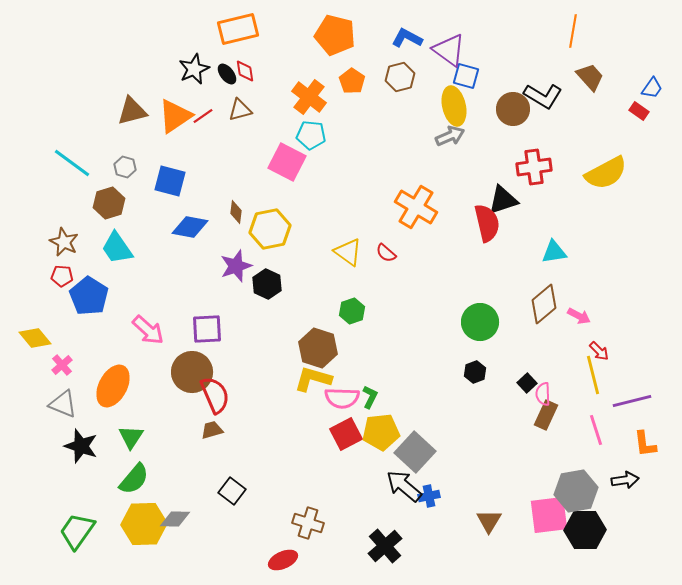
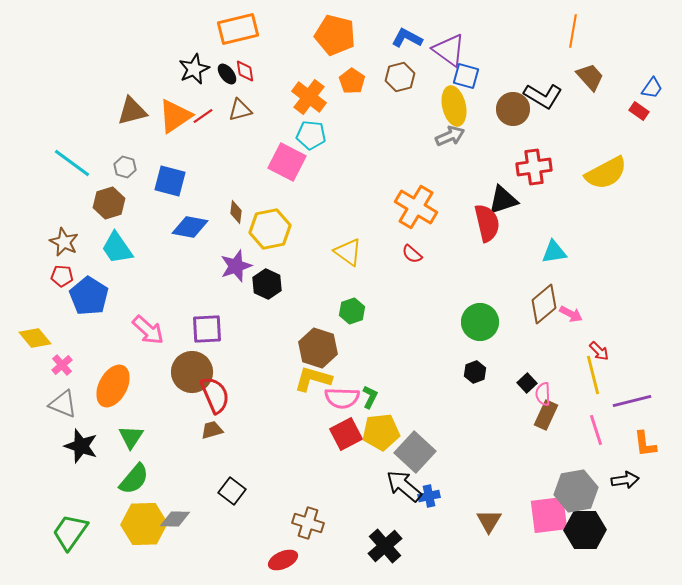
red semicircle at (386, 253): moved 26 px right, 1 px down
pink arrow at (579, 316): moved 8 px left, 2 px up
green trapezoid at (77, 531): moved 7 px left, 1 px down
